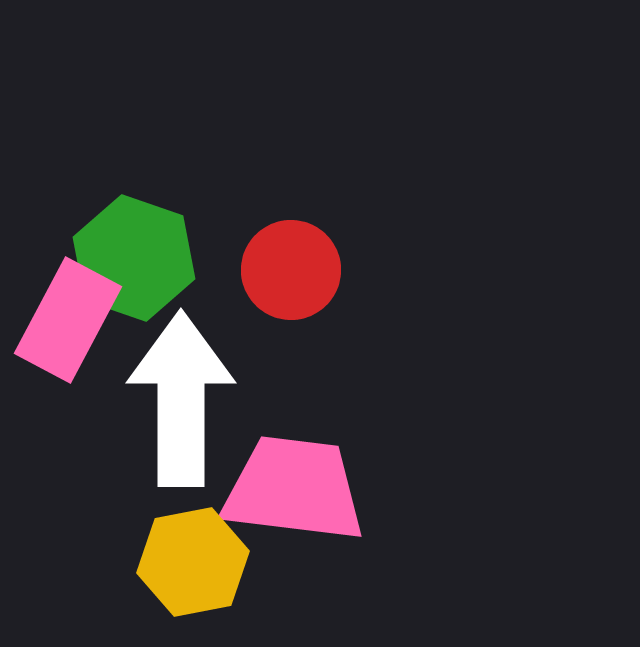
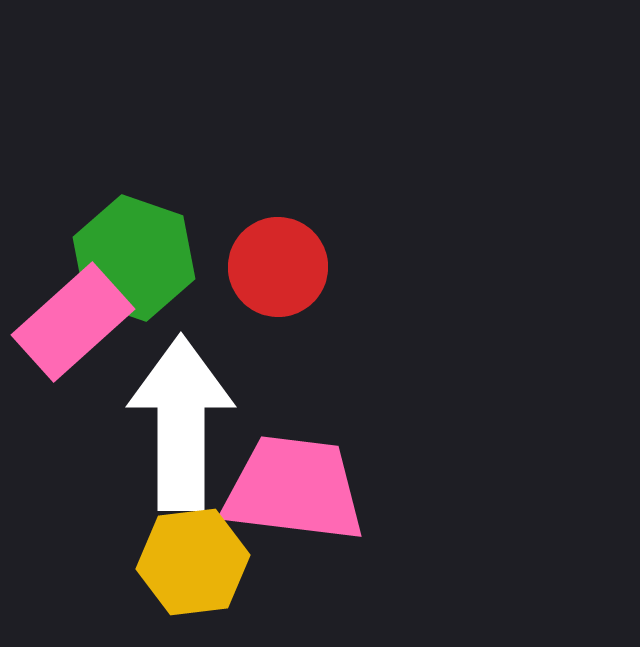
red circle: moved 13 px left, 3 px up
pink rectangle: moved 5 px right, 2 px down; rotated 20 degrees clockwise
white arrow: moved 24 px down
yellow hexagon: rotated 4 degrees clockwise
